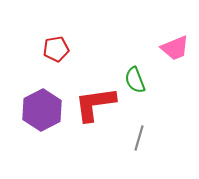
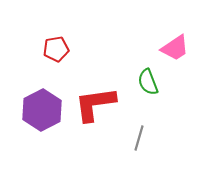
pink trapezoid: rotated 12 degrees counterclockwise
green semicircle: moved 13 px right, 2 px down
